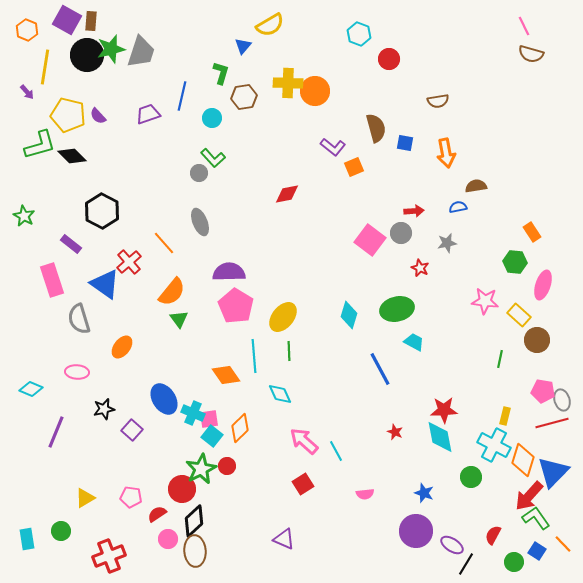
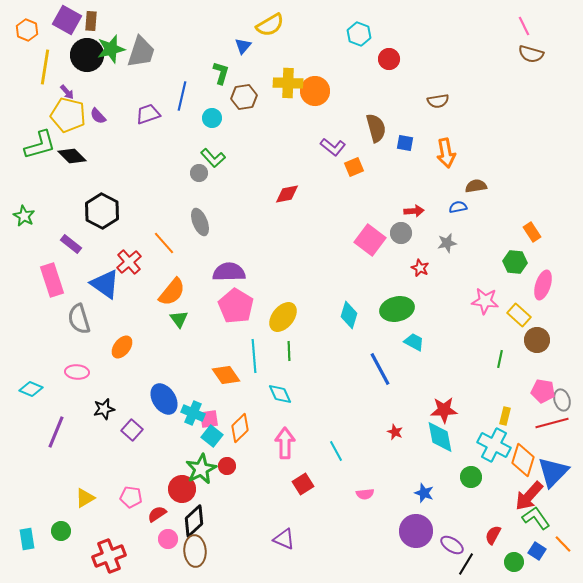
purple arrow at (27, 92): moved 40 px right
pink arrow at (304, 441): moved 19 px left, 2 px down; rotated 48 degrees clockwise
